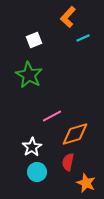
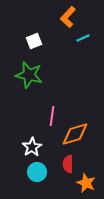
white square: moved 1 px down
green star: rotated 16 degrees counterclockwise
pink line: rotated 54 degrees counterclockwise
red semicircle: moved 2 px down; rotated 12 degrees counterclockwise
